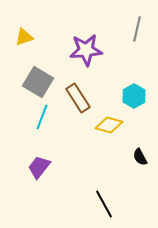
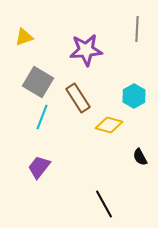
gray line: rotated 10 degrees counterclockwise
